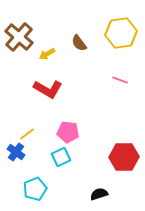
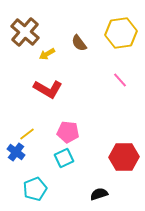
brown cross: moved 6 px right, 5 px up
pink line: rotated 28 degrees clockwise
cyan square: moved 3 px right, 1 px down
